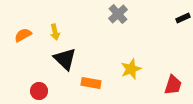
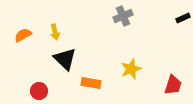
gray cross: moved 5 px right, 2 px down; rotated 18 degrees clockwise
